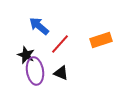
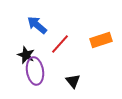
blue arrow: moved 2 px left, 1 px up
black triangle: moved 12 px right, 8 px down; rotated 28 degrees clockwise
